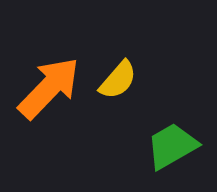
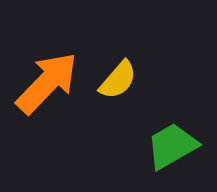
orange arrow: moved 2 px left, 5 px up
